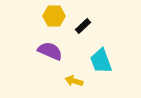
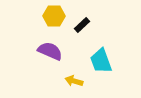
black rectangle: moved 1 px left, 1 px up
